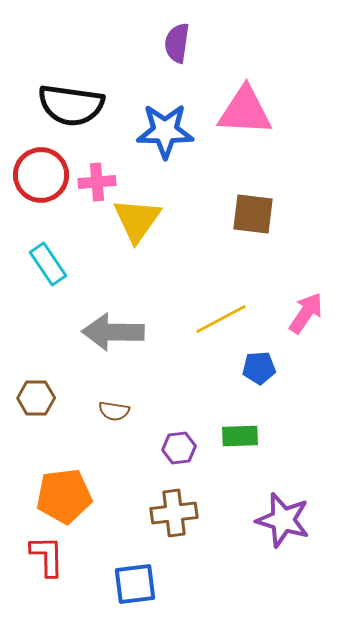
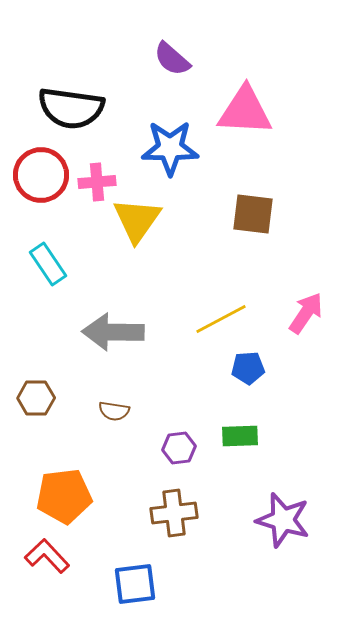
purple semicircle: moved 5 px left, 16 px down; rotated 57 degrees counterclockwise
black semicircle: moved 3 px down
blue star: moved 5 px right, 17 px down
blue pentagon: moved 11 px left
red L-shape: rotated 42 degrees counterclockwise
